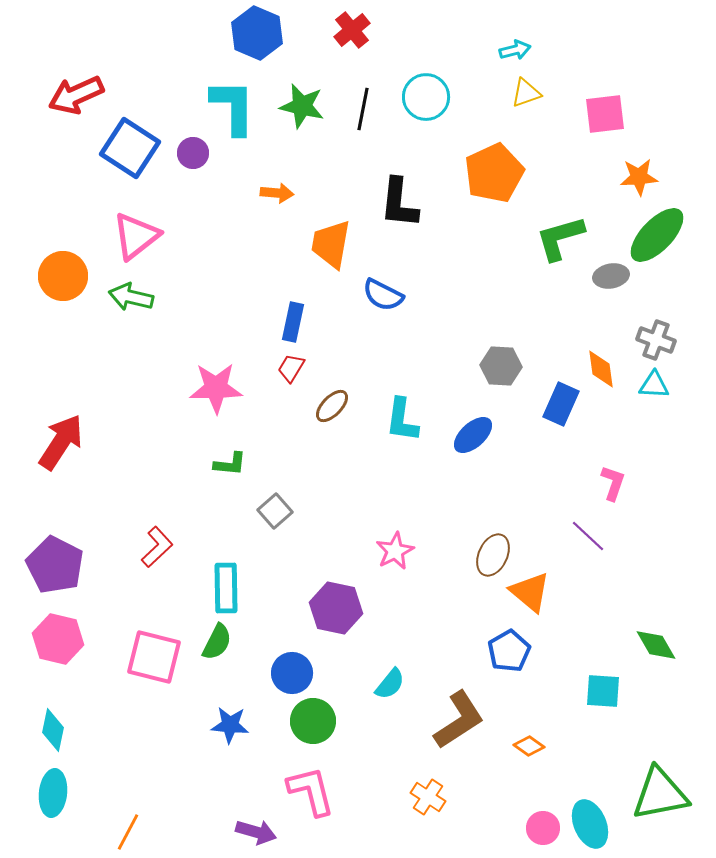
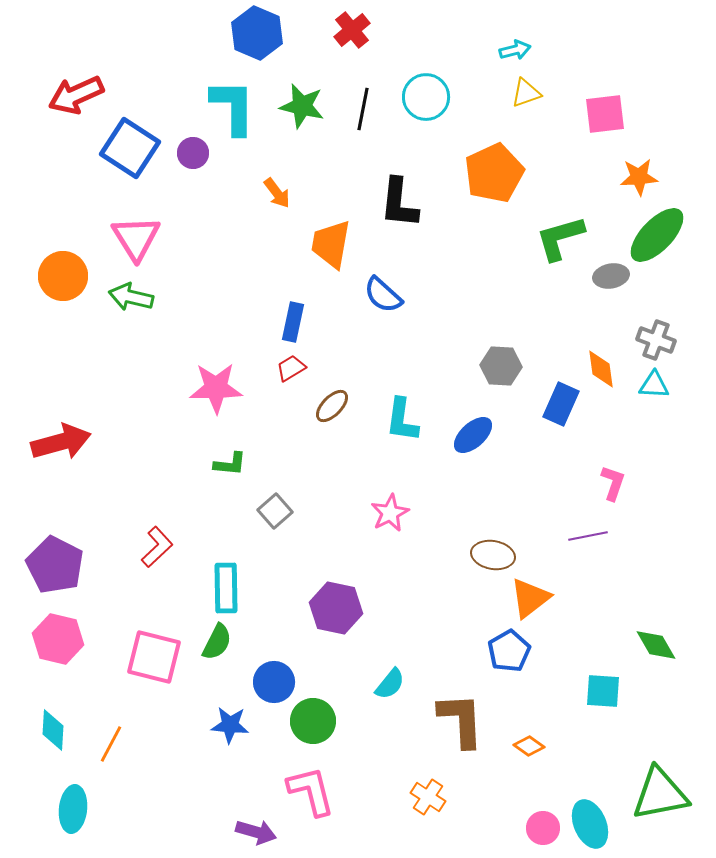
orange arrow at (277, 193): rotated 48 degrees clockwise
pink triangle at (136, 236): moved 2 px down; rotated 24 degrees counterclockwise
blue semicircle at (383, 295): rotated 15 degrees clockwise
red trapezoid at (291, 368): rotated 28 degrees clockwise
red arrow at (61, 442): rotated 42 degrees clockwise
purple line at (588, 536): rotated 54 degrees counterclockwise
pink star at (395, 551): moved 5 px left, 38 px up
brown ellipse at (493, 555): rotated 75 degrees clockwise
orange triangle at (530, 592): moved 6 px down; rotated 42 degrees clockwise
blue circle at (292, 673): moved 18 px left, 9 px down
brown L-shape at (459, 720): moved 2 px right; rotated 60 degrees counterclockwise
cyan diamond at (53, 730): rotated 9 degrees counterclockwise
cyan ellipse at (53, 793): moved 20 px right, 16 px down
orange line at (128, 832): moved 17 px left, 88 px up
